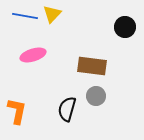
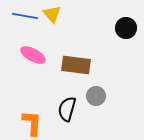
yellow triangle: rotated 24 degrees counterclockwise
black circle: moved 1 px right, 1 px down
pink ellipse: rotated 45 degrees clockwise
brown rectangle: moved 16 px left, 1 px up
orange L-shape: moved 15 px right, 12 px down; rotated 8 degrees counterclockwise
